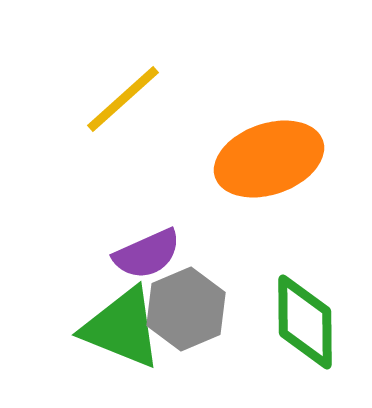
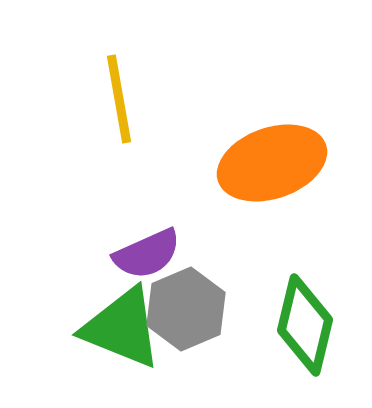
yellow line: moved 4 px left; rotated 58 degrees counterclockwise
orange ellipse: moved 3 px right, 4 px down
green diamond: moved 3 px down; rotated 14 degrees clockwise
